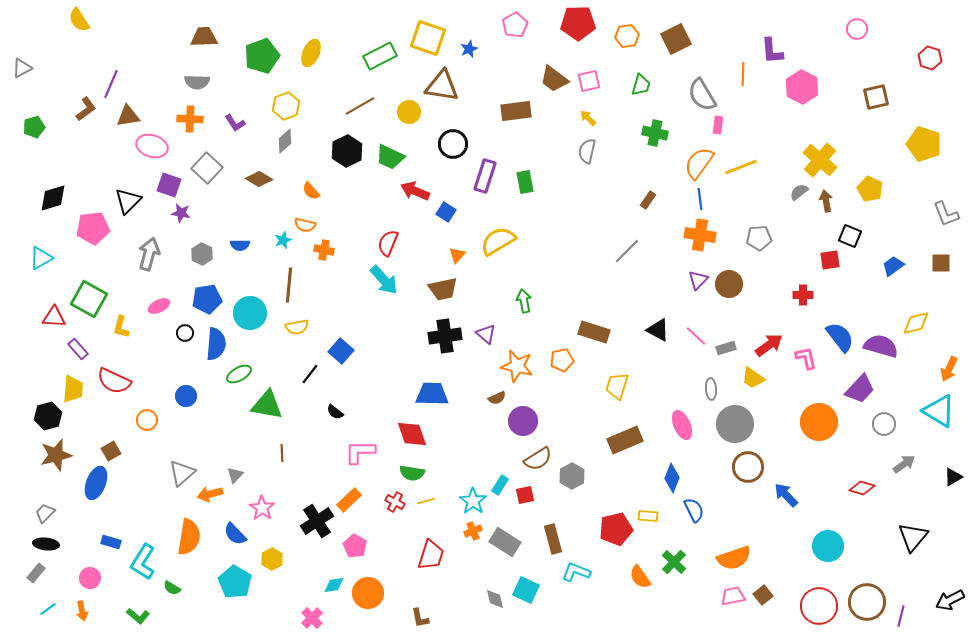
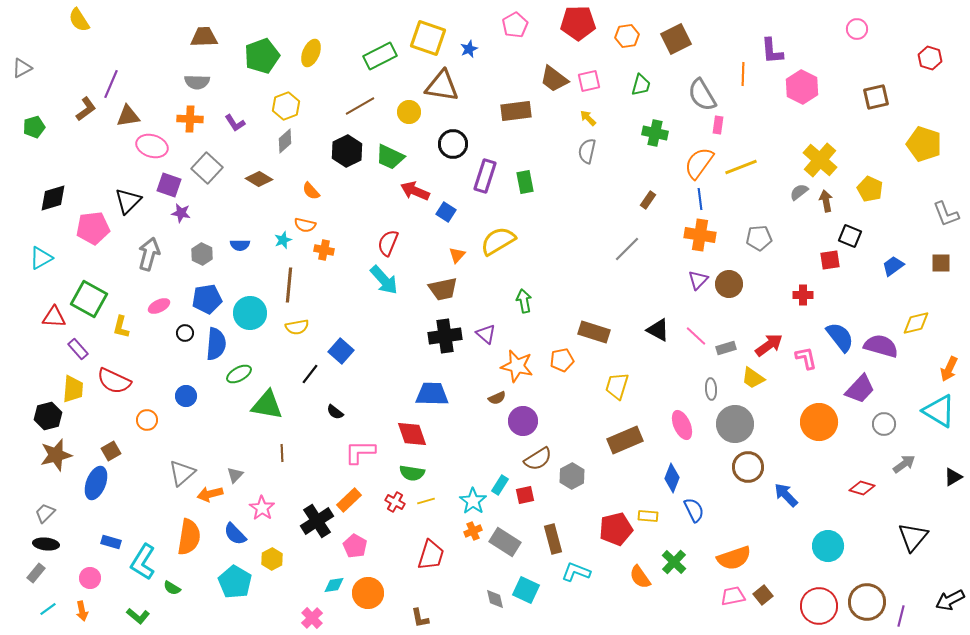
gray line at (627, 251): moved 2 px up
